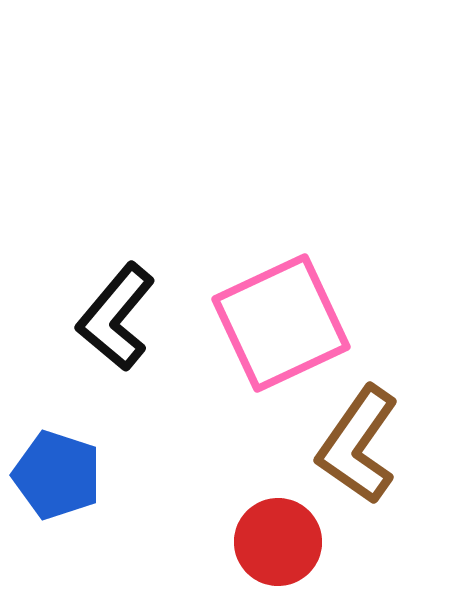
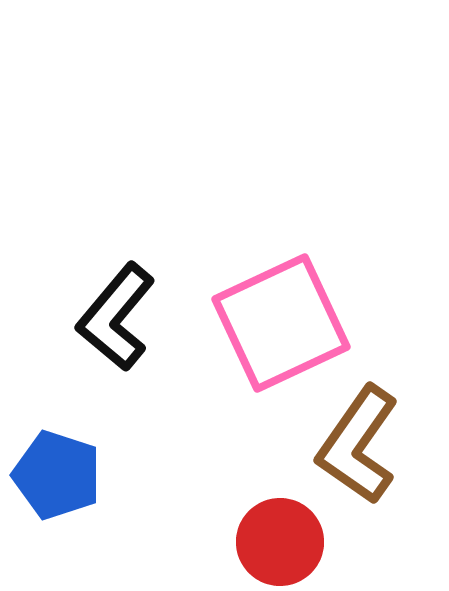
red circle: moved 2 px right
